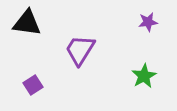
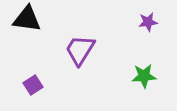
black triangle: moved 4 px up
green star: rotated 25 degrees clockwise
